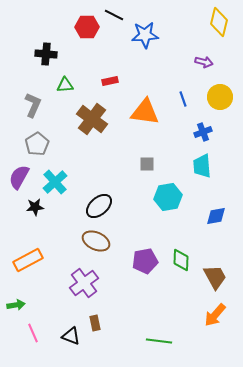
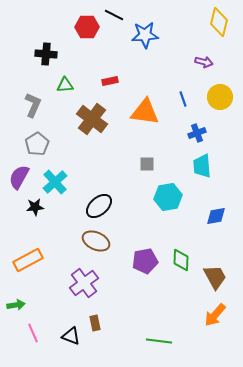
blue cross: moved 6 px left, 1 px down
